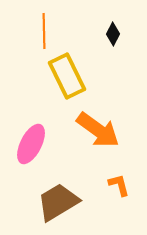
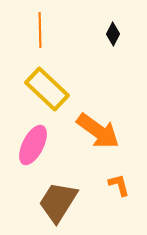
orange line: moved 4 px left, 1 px up
yellow rectangle: moved 20 px left, 13 px down; rotated 21 degrees counterclockwise
orange arrow: moved 1 px down
pink ellipse: moved 2 px right, 1 px down
brown trapezoid: rotated 27 degrees counterclockwise
